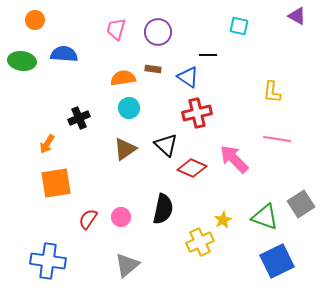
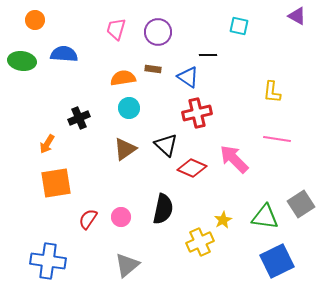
green triangle: rotated 12 degrees counterclockwise
